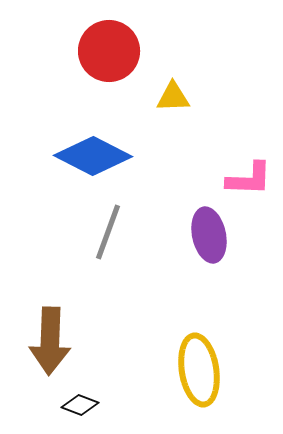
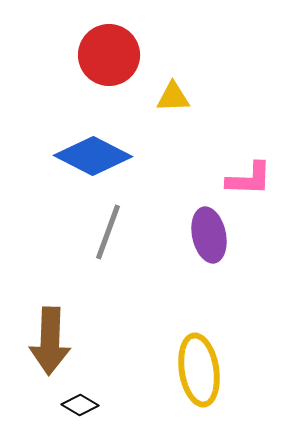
red circle: moved 4 px down
black diamond: rotated 9 degrees clockwise
